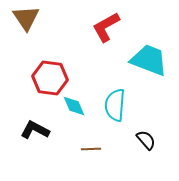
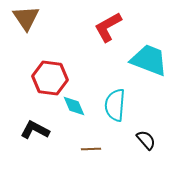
red L-shape: moved 2 px right
